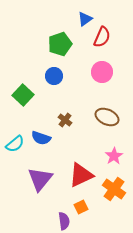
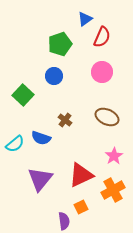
orange cross: moved 1 px left, 1 px down; rotated 25 degrees clockwise
